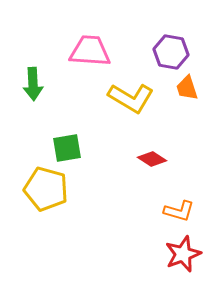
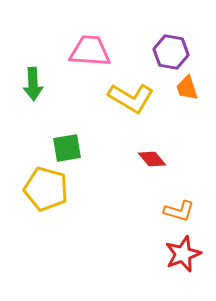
red diamond: rotated 16 degrees clockwise
